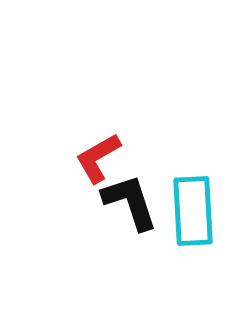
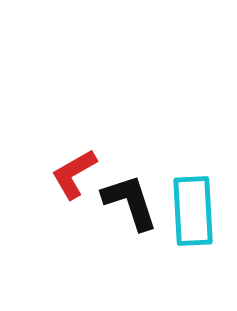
red L-shape: moved 24 px left, 16 px down
